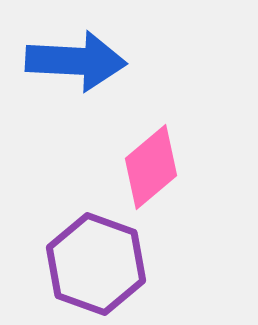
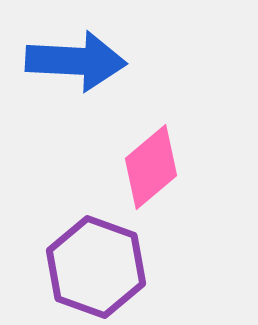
purple hexagon: moved 3 px down
